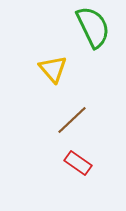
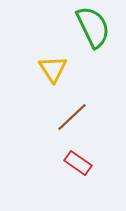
yellow triangle: rotated 8 degrees clockwise
brown line: moved 3 px up
